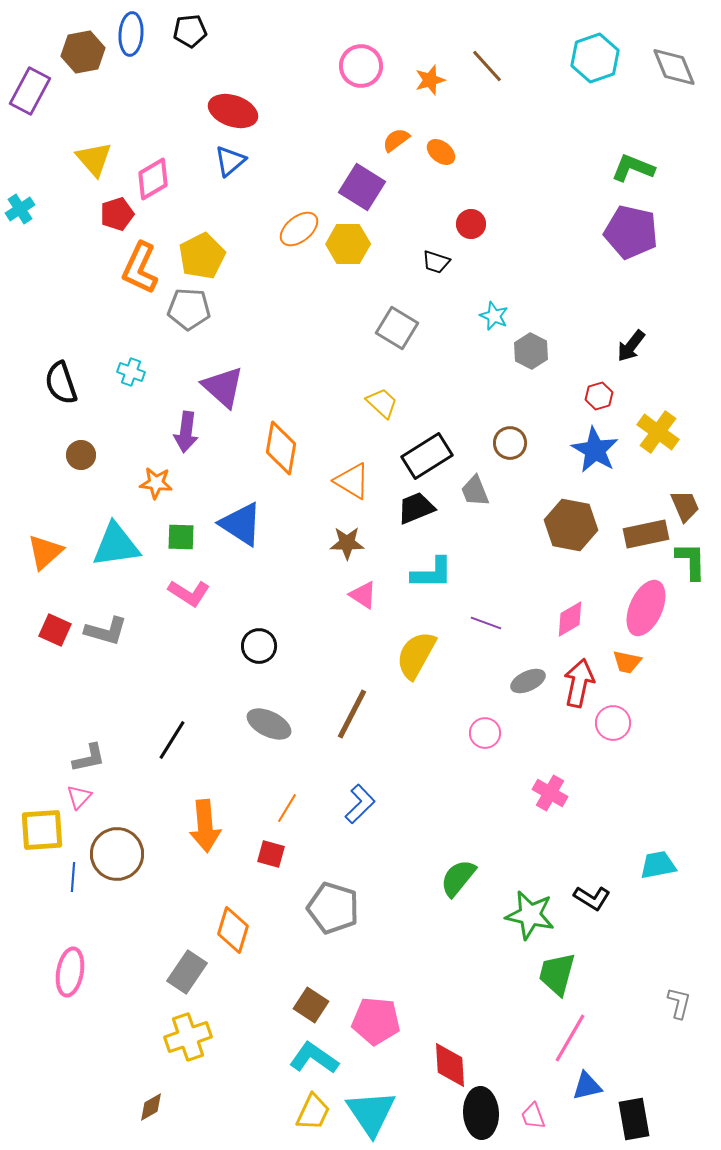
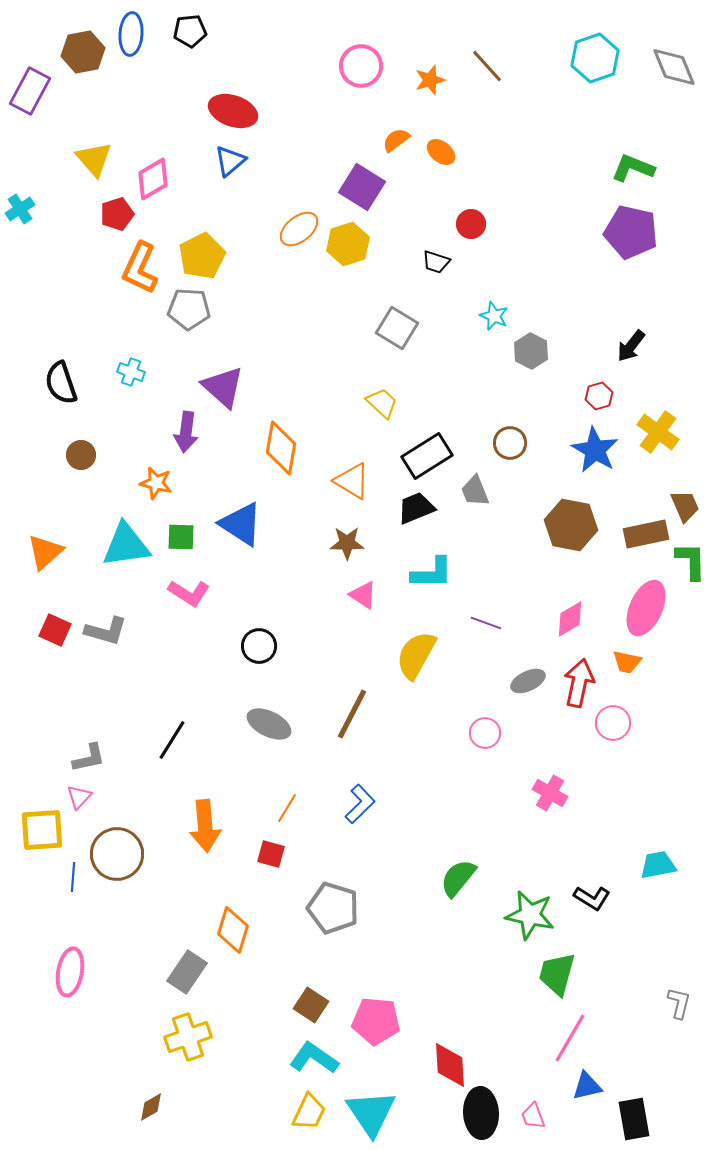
yellow hexagon at (348, 244): rotated 18 degrees counterclockwise
orange star at (156, 483): rotated 8 degrees clockwise
cyan triangle at (116, 545): moved 10 px right
yellow trapezoid at (313, 1112): moved 4 px left
